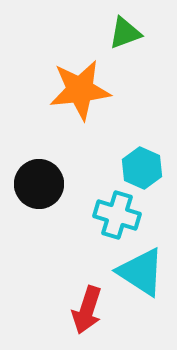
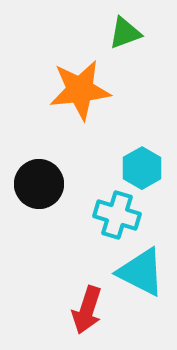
cyan hexagon: rotated 6 degrees clockwise
cyan triangle: rotated 6 degrees counterclockwise
